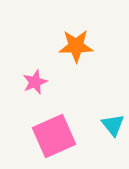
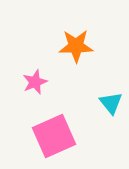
cyan triangle: moved 2 px left, 22 px up
